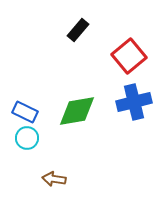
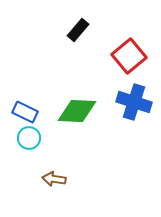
blue cross: rotated 32 degrees clockwise
green diamond: rotated 12 degrees clockwise
cyan circle: moved 2 px right
